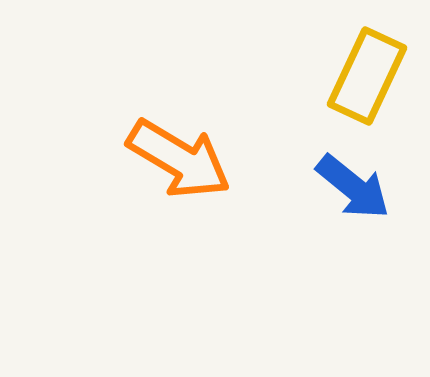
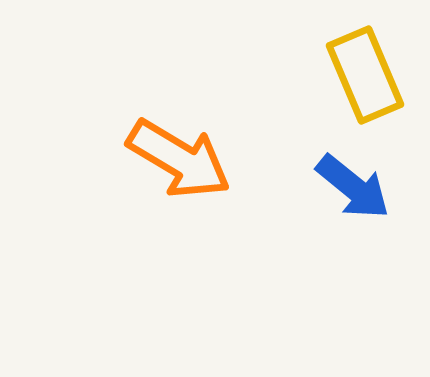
yellow rectangle: moved 2 px left, 1 px up; rotated 48 degrees counterclockwise
